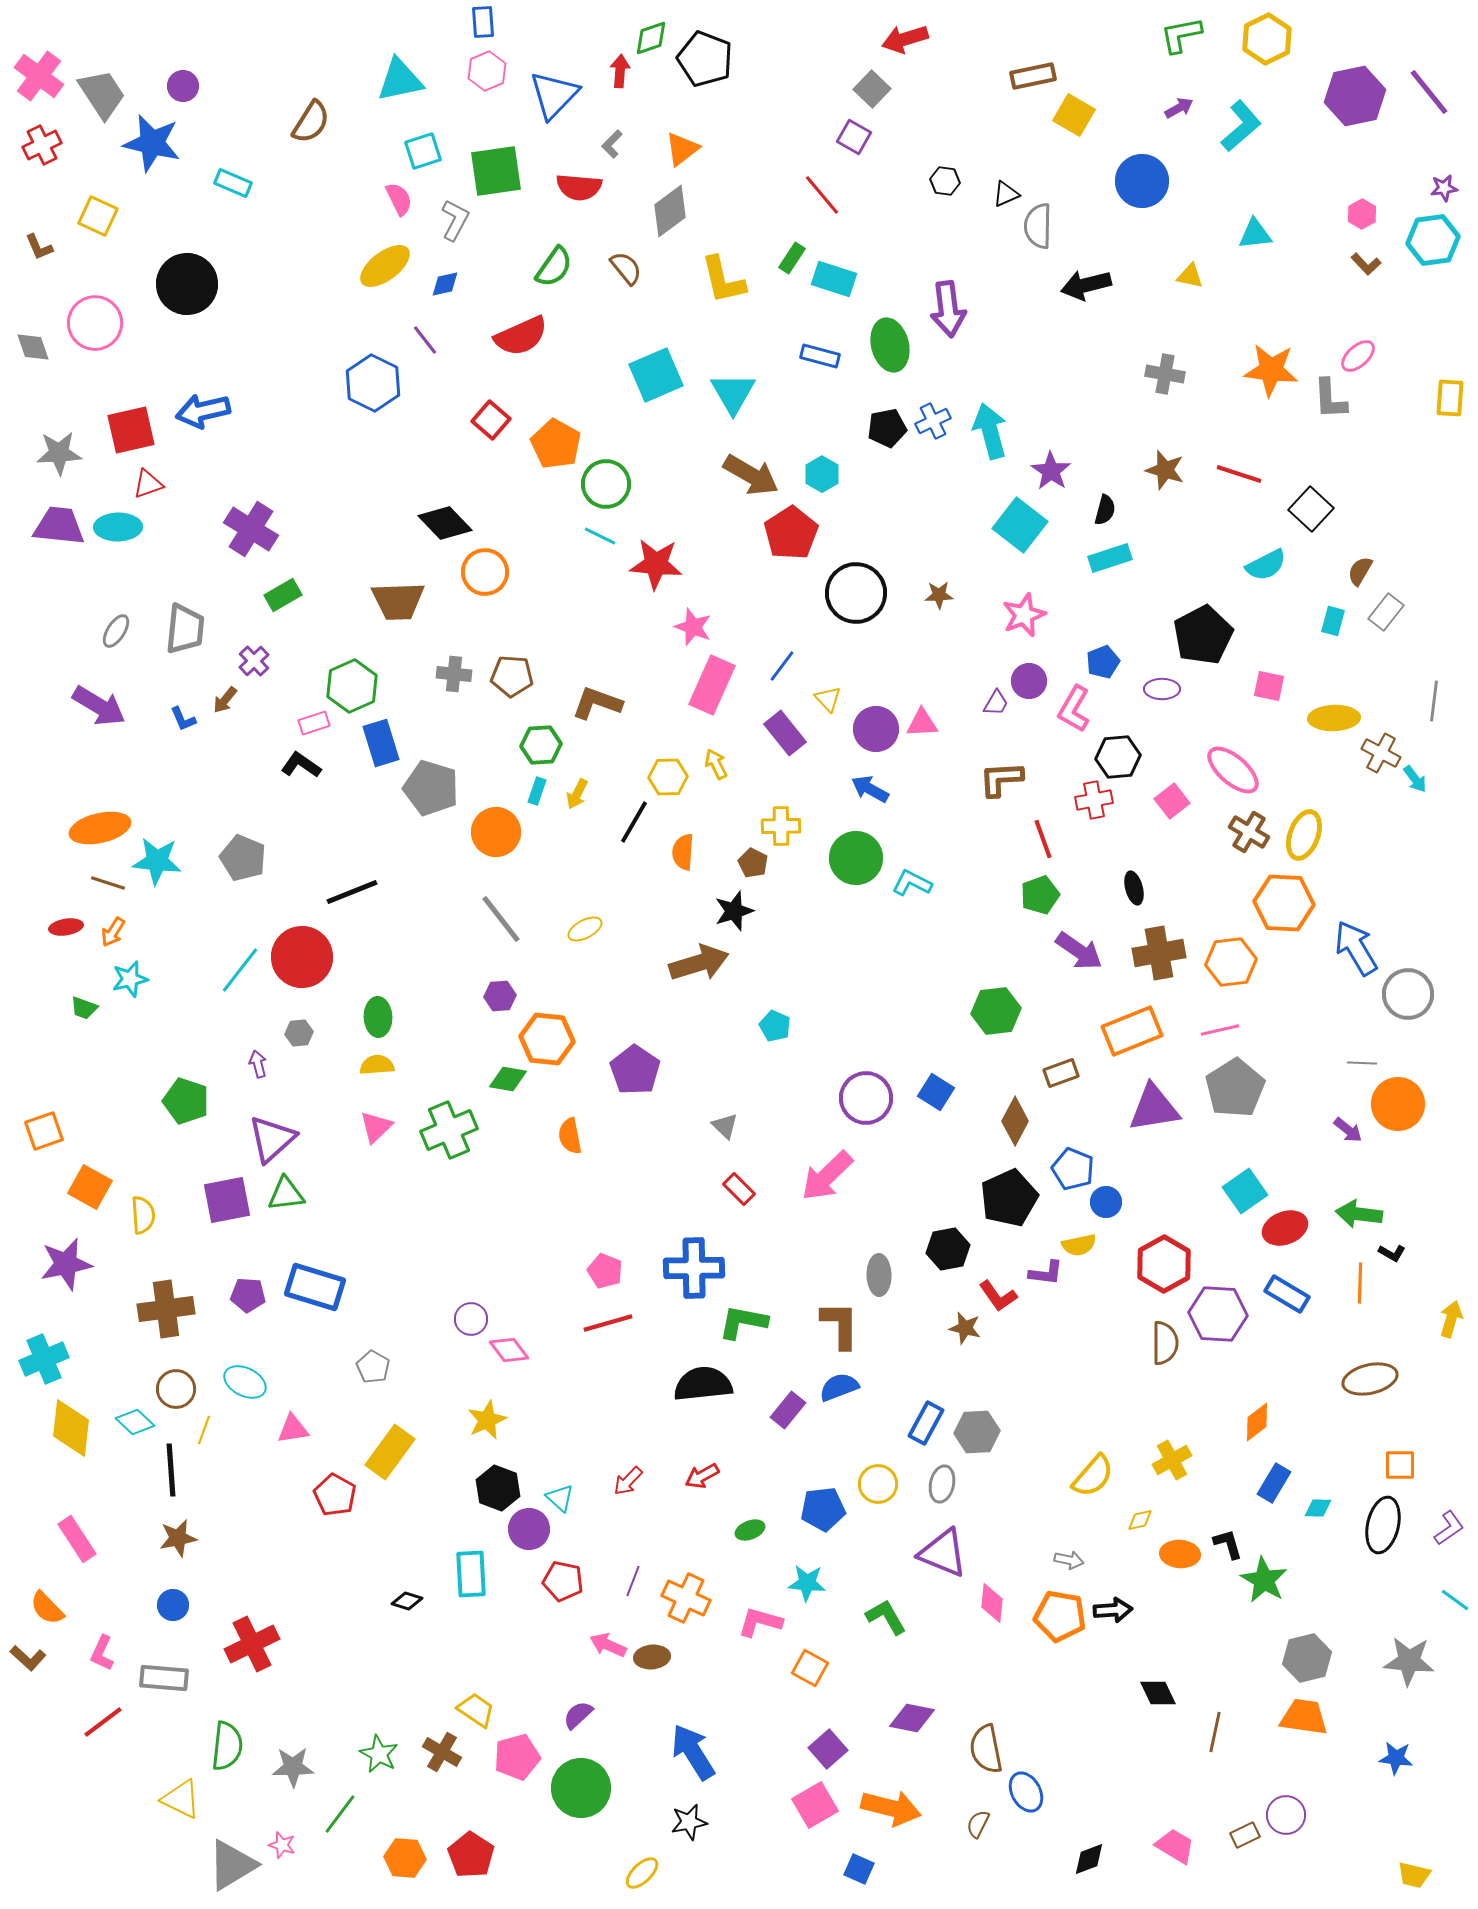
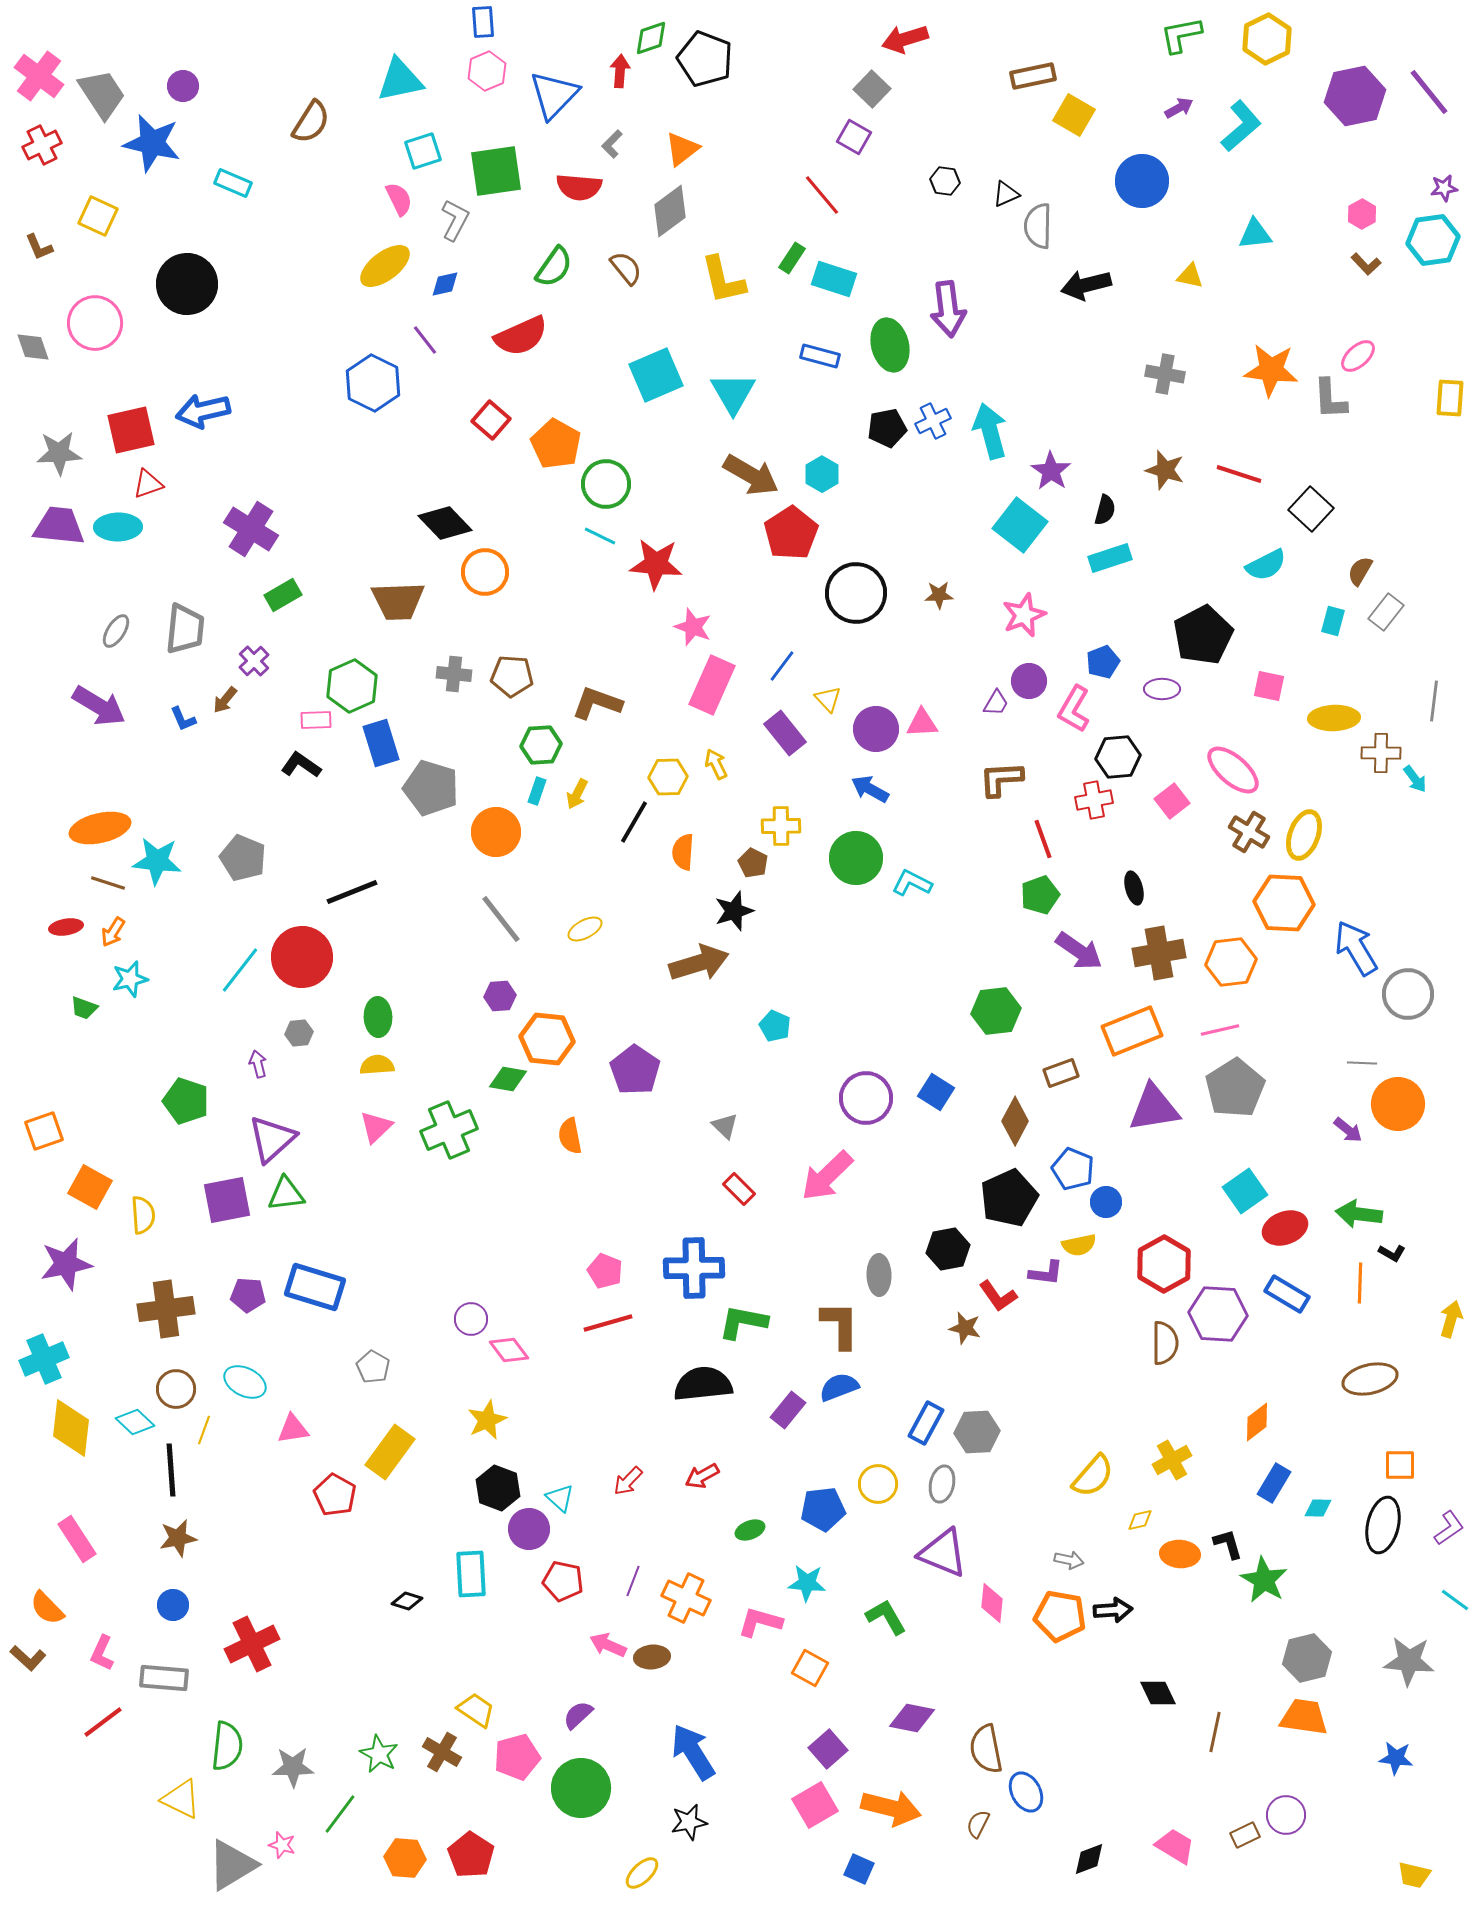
pink rectangle at (314, 723): moved 2 px right, 3 px up; rotated 16 degrees clockwise
brown cross at (1381, 753): rotated 27 degrees counterclockwise
